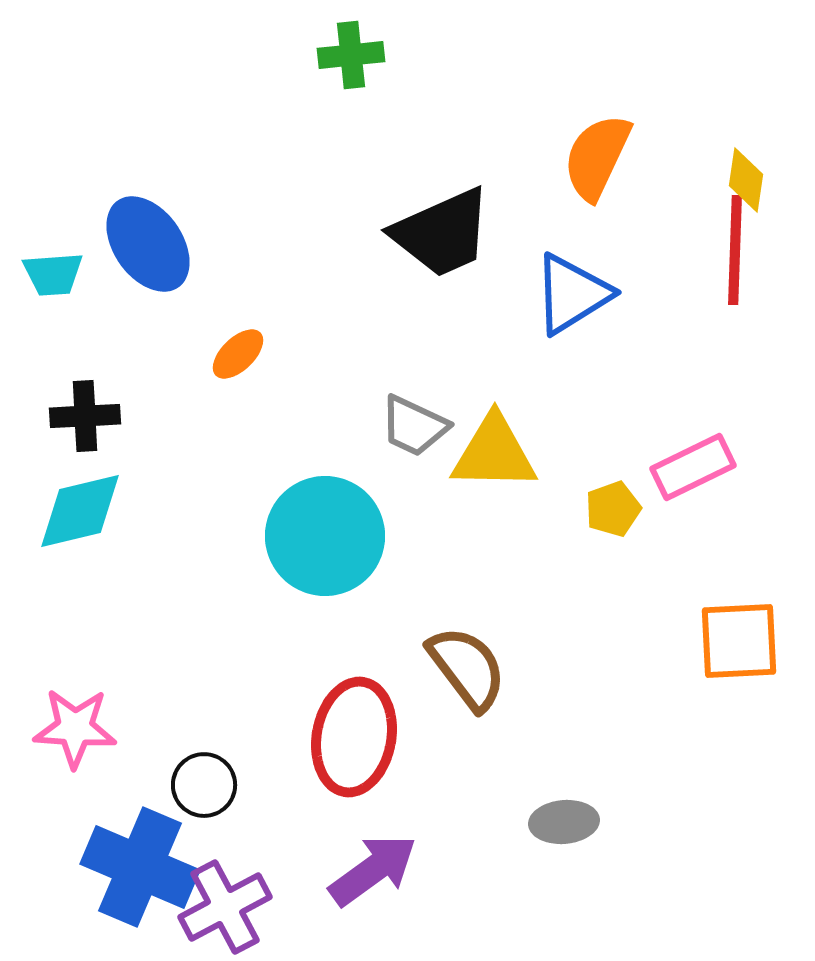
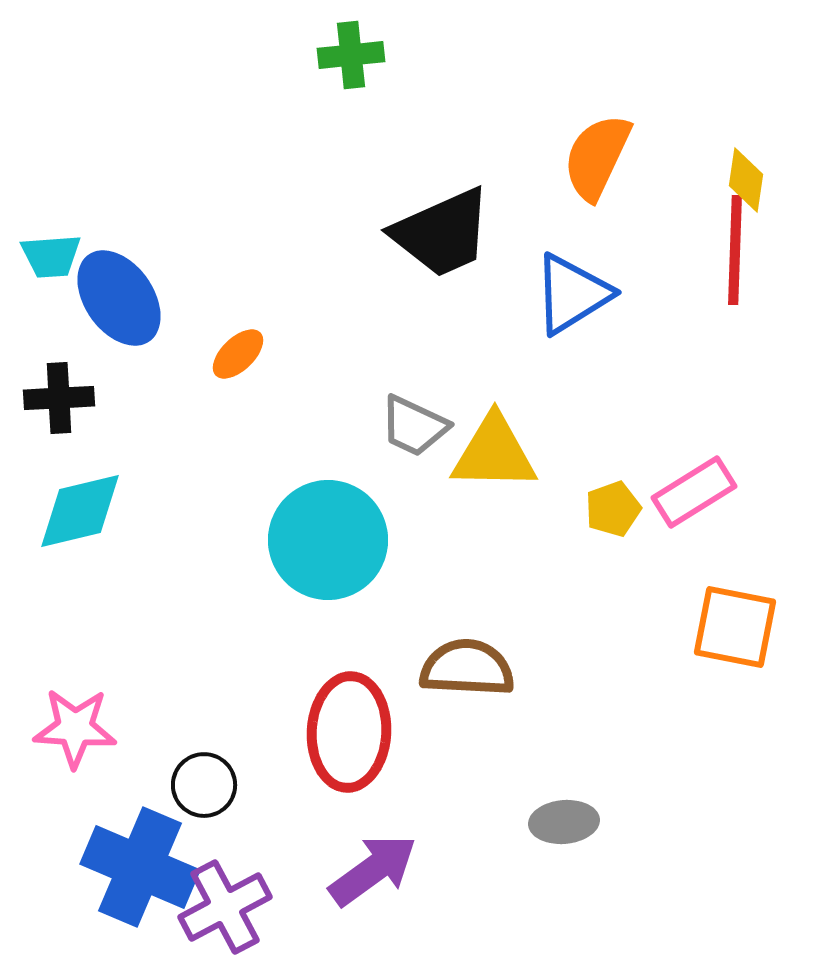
blue ellipse: moved 29 px left, 54 px down
cyan trapezoid: moved 2 px left, 18 px up
black cross: moved 26 px left, 18 px up
pink rectangle: moved 1 px right, 25 px down; rotated 6 degrees counterclockwise
cyan circle: moved 3 px right, 4 px down
orange square: moved 4 px left, 14 px up; rotated 14 degrees clockwise
brown semicircle: rotated 50 degrees counterclockwise
red ellipse: moved 5 px left, 5 px up; rotated 7 degrees counterclockwise
